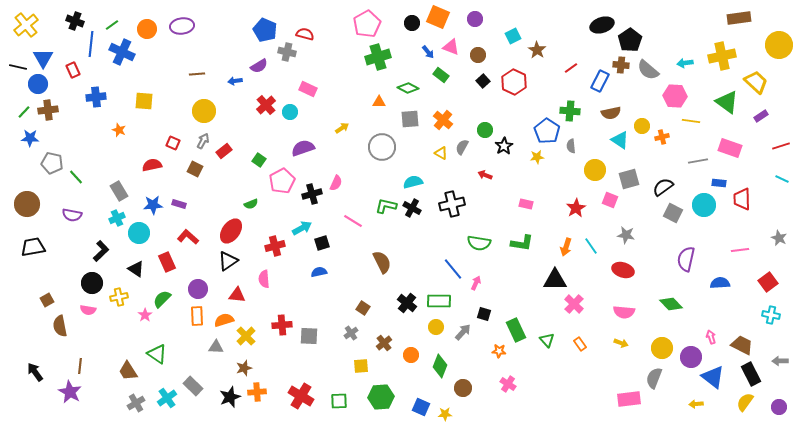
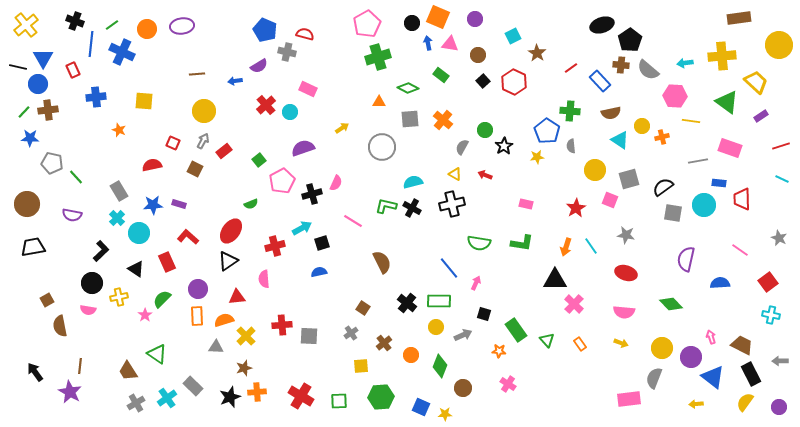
pink triangle at (451, 47): moved 1 px left, 3 px up; rotated 12 degrees counterclockwise
brown star at (537, 50): moved 3 px down
blue arrow at (428, 52): moved 9 px up; rotated 152 degrees counterclockwise
yellow cross at (722, 56): rotated 8 degrees clockwise
blue rectangle at (600, 81): rotated 70 degrees counterclockwise
yellow triangle at (441, 153): moved 14 px right, 21 px down
green square at (259, 160): rotated 16 degrees clockwise
gray square at (673, 213): rotated 18 degrees counterclockwise
cyan cross at (117, 218): rotated 21 degrees counterclockwise
pink line at (740, 250): rotated 42 degrees clockwise
blue line at (453, 269): moved 4 px left, 1 px up
red ellipse at (623, 270): moved 3 px right, 3 px down
red triangle at (237, 295): moved 2 px down; rotated 12 degrees counterclockwise
green rectangle at (516, 330): rotated 10 degrees counterclockwise
gray arrow at (463, 332): moved 3 px down; rotated 24 degrees clockwise
